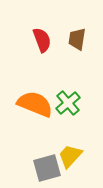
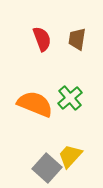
red semicircle: moved 1 px up
green cross: moved 2 px right, 5 px up
gray square: rotated 32 degrees counterclockwise
